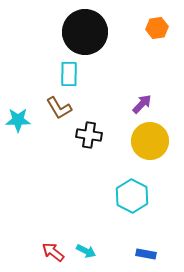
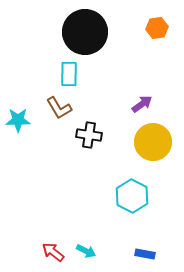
purple arrow: rotated 10 degrees clockwise
yellow circle: moved 3 px right, 1 px down
blue rectangle: moved 1 px left
